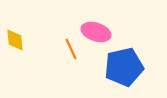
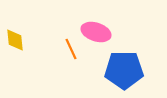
blue pentagon: moved 3 px down; rotated 12 degrees clockwise
